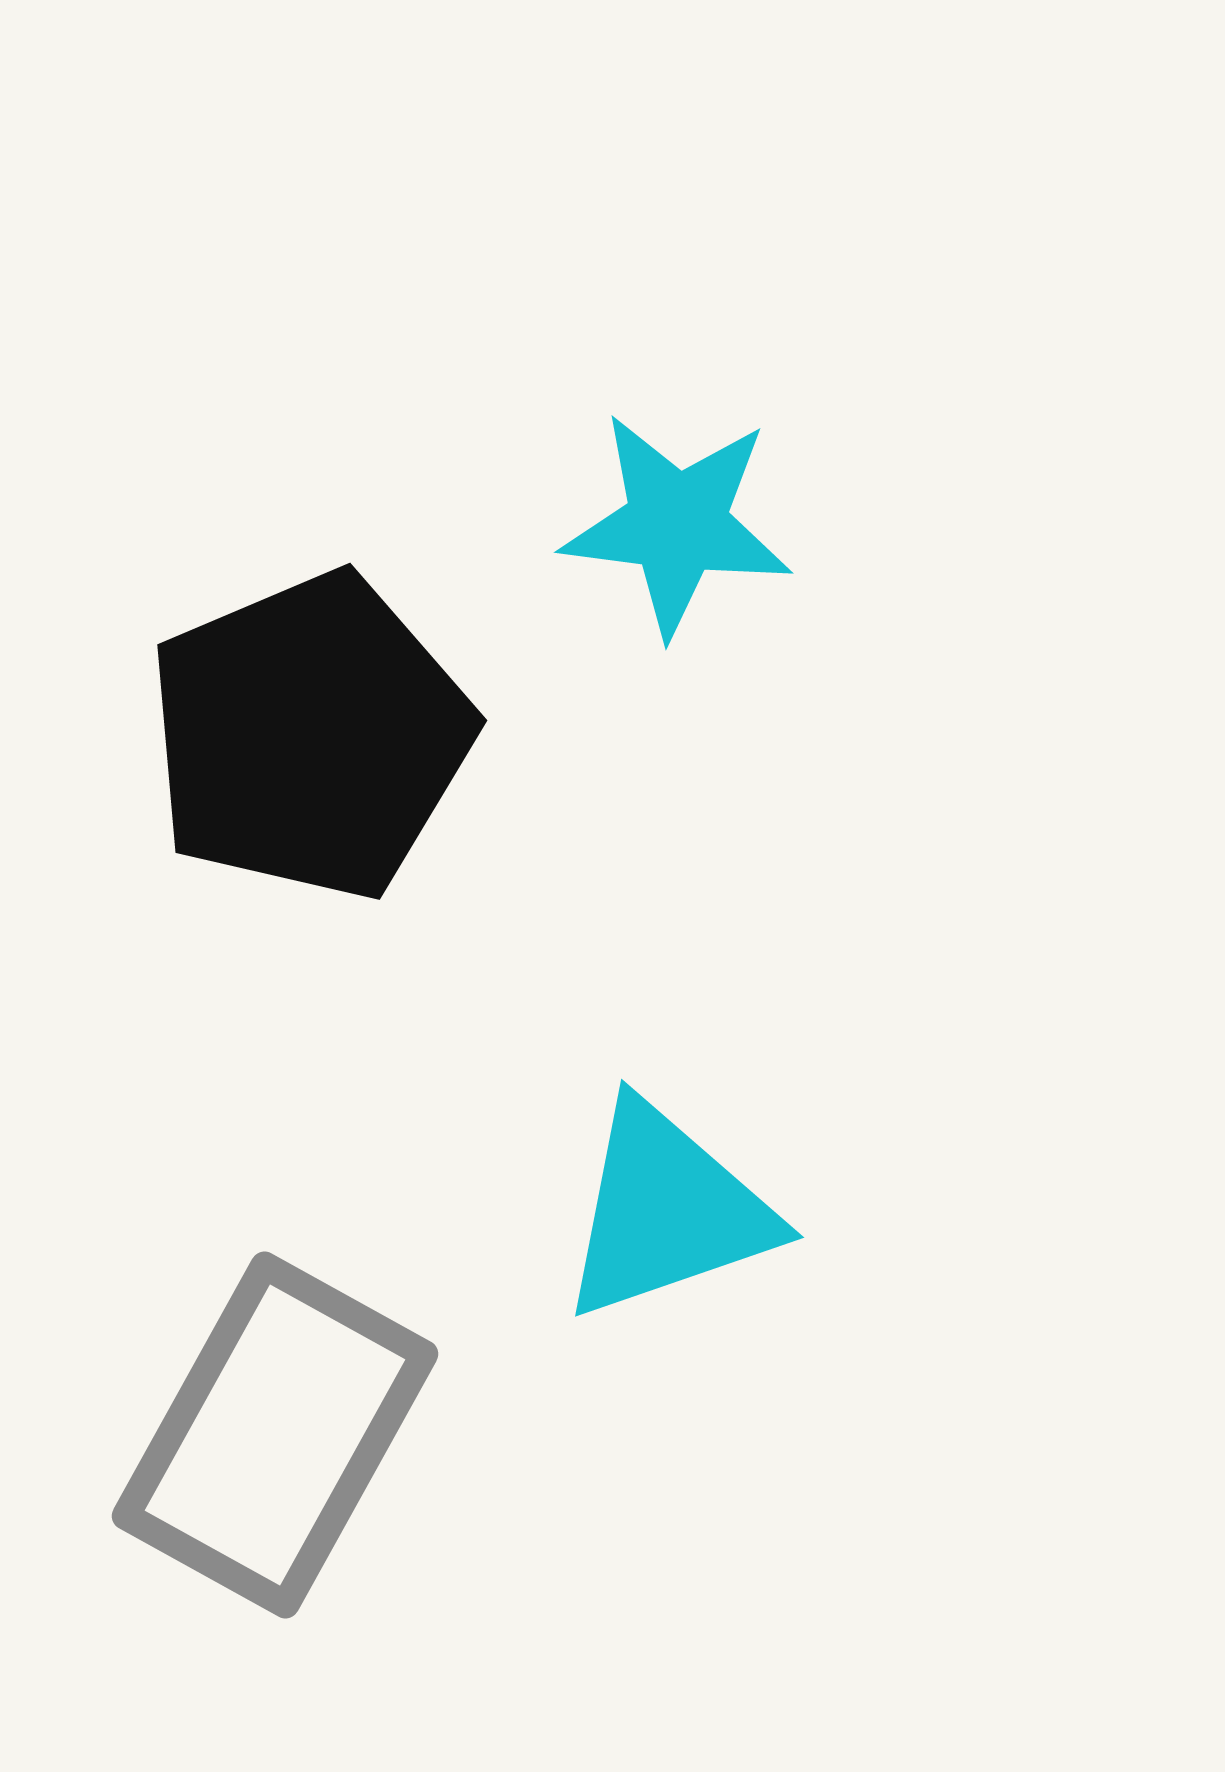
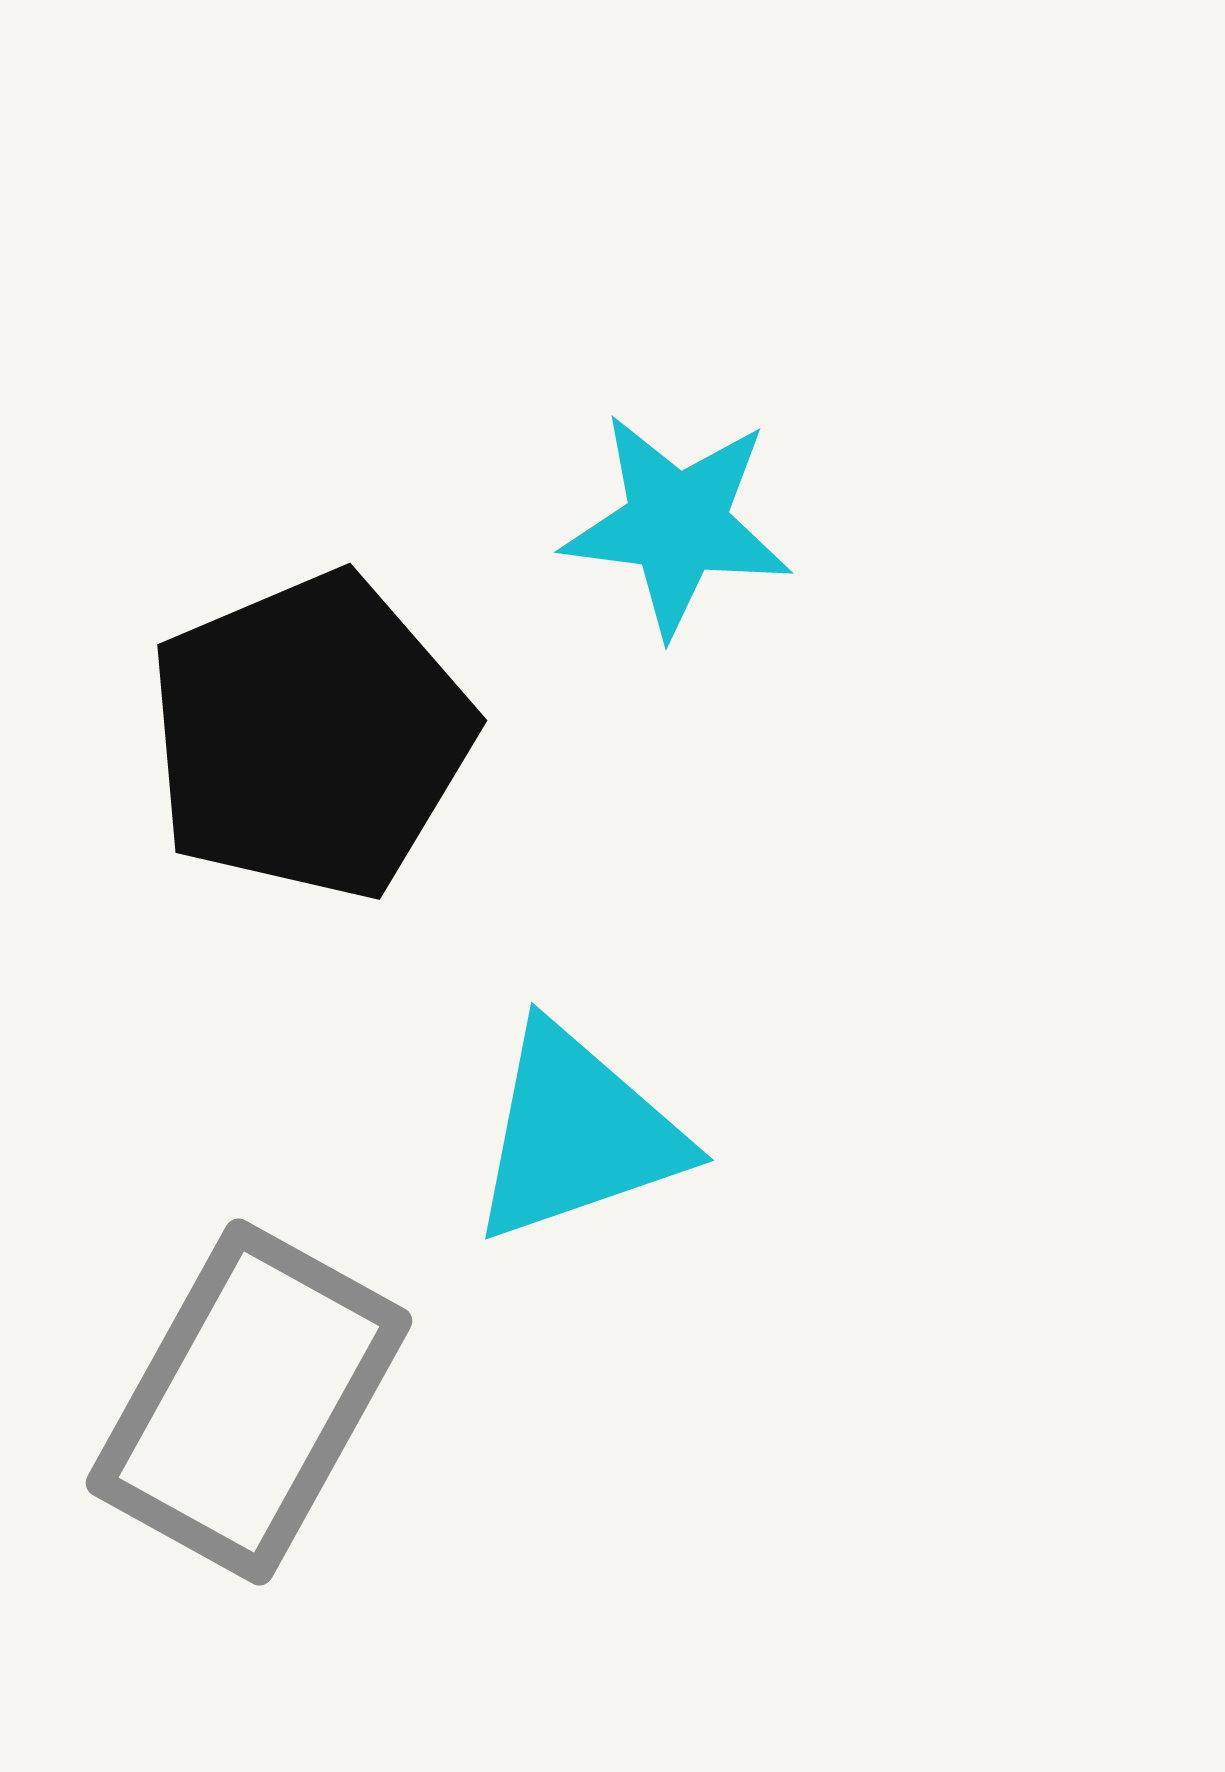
cyan triangle: moved 90 px left, 77 px up
gray rectangle: moved 26 px left, 33 px up
